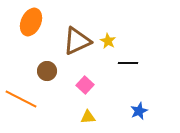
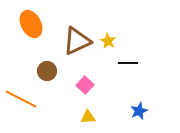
orange ellipse: moved 2 px down; rotated 52 degrees counterclockwise
